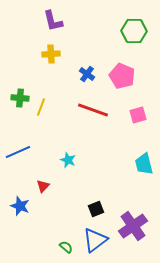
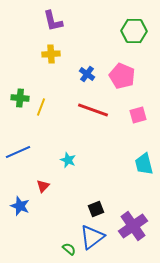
blue triangle: moved 3 px left, 3 px up
green semicircle: moved 3 px right, 2 px down
